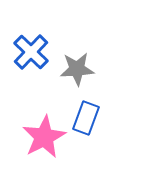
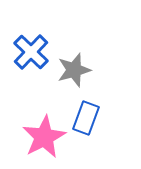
gray star: moved 3 px left, 1 px down; rotated 12 degrees counterclockwise
